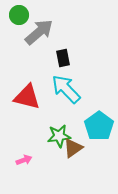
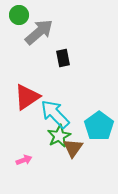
cyan arrow: moved 11 px left, 25 px down
red triangle: rotated 48 degrees counterclockwise
green star: rotated 20 degrees counterclockwise
brown triangle: rotated 20 degrees counterclockwise
